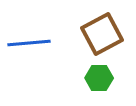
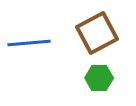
brown square: moved 5 px left, 1 px up
